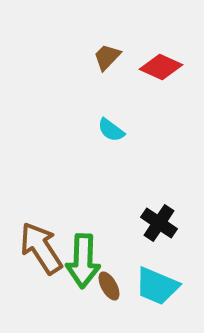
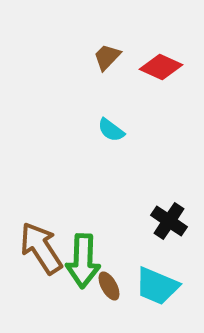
black cross: moved 10 px right, 2 px up
